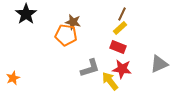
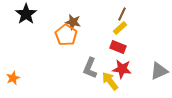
orange pentagon: rotated 25 degrees clockwise
gray triangle: moved 7 px down
gray L-shape: rotated 130 degrees clockwise
